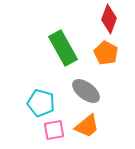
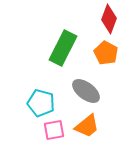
green rectangle: rotated 56 degrees clockwise
